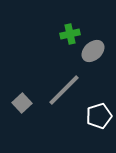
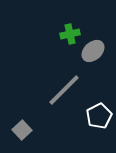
gray square: moved 27 px down
white pentagon: rotated 10 degrees counterclockwise
